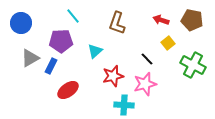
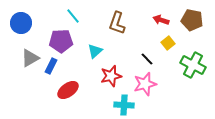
red star: moved 2 px left
